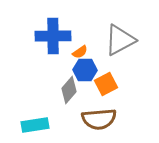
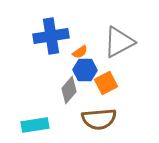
blue cross: moved 2 px left; rotated 8 degrees counterclockwise
gray triangle: moved 1 px left, 2 px down
orange square: moved 1 px up
